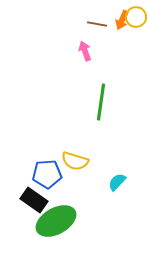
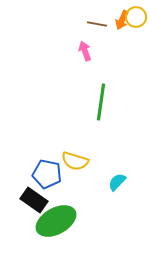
blue pentagon: rotated 16 degrees clockwise
